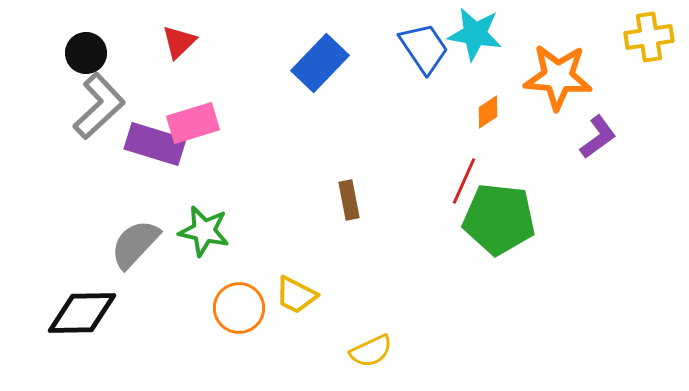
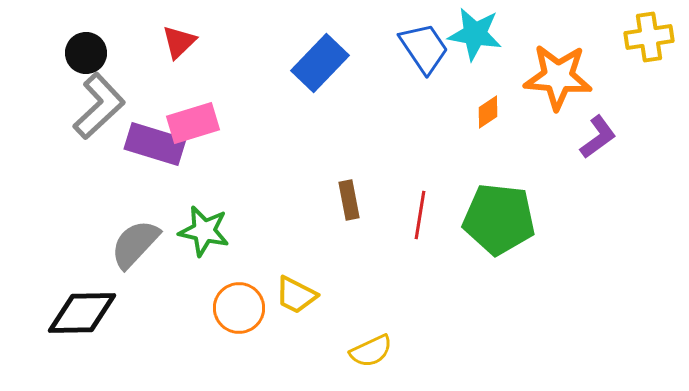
red line: moved 44 px left, 34 px down; rotated 15 degrees counterclockwise
